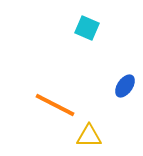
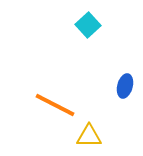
cyan square: moved 1 px right, 3 px up; rotated 25 degrees clockwise
blue ellipse: rotated 20 degrees counterclockwise
